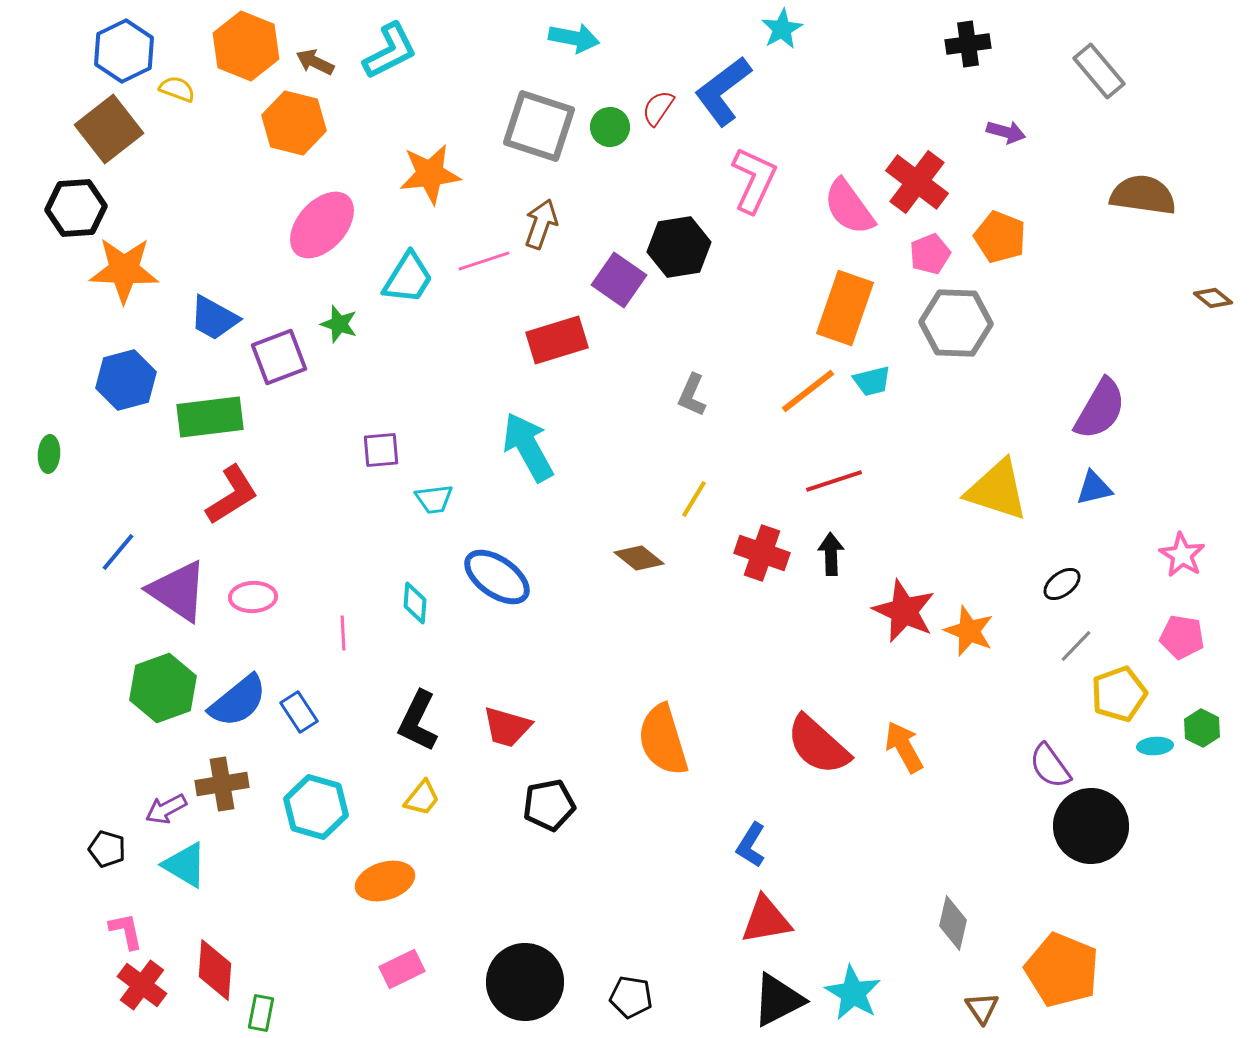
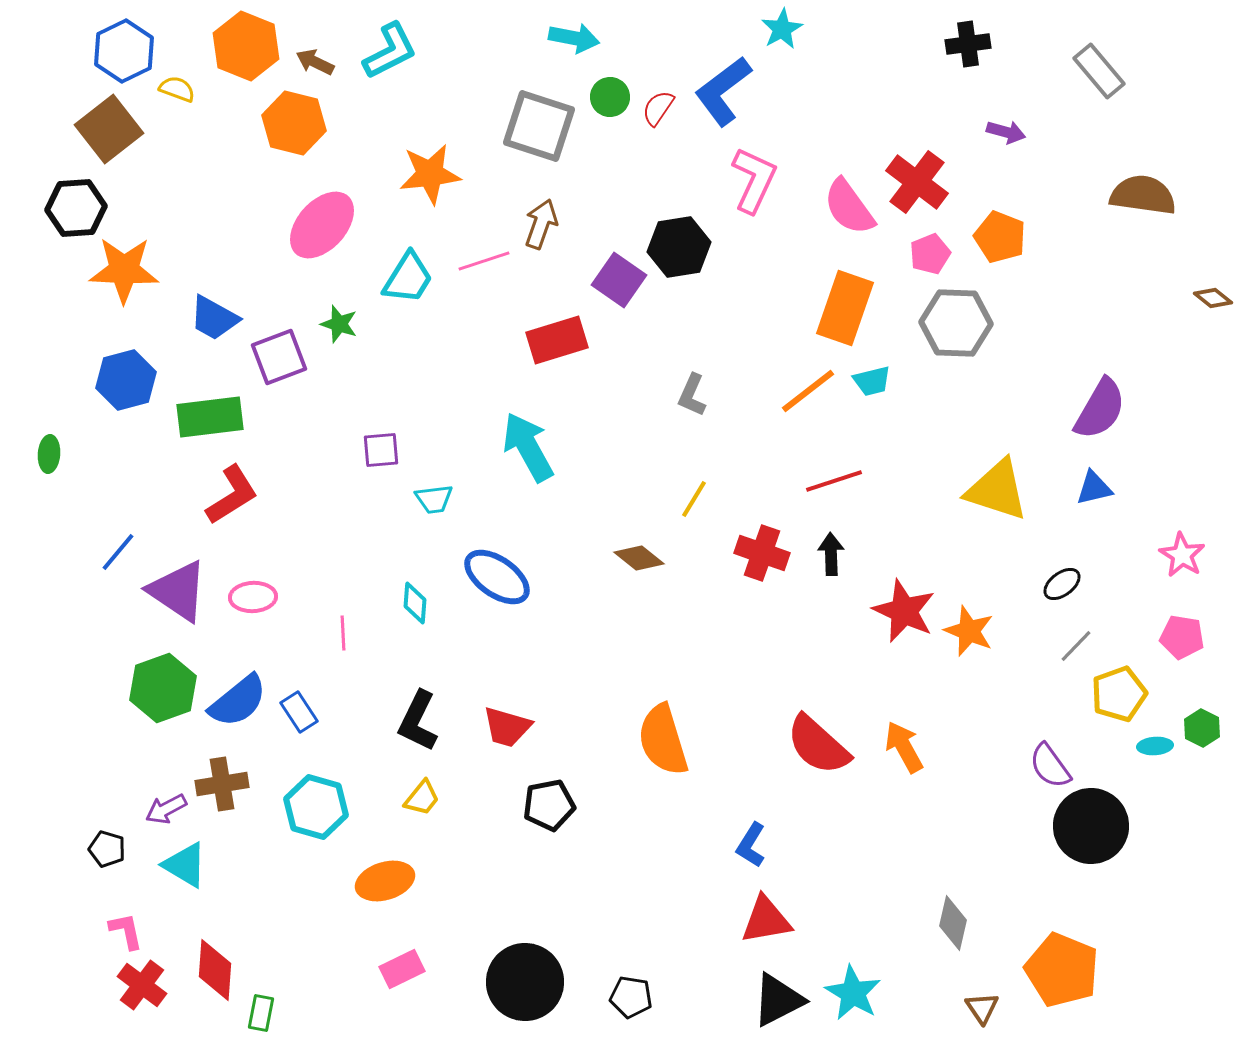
green circle at (610, 127): moved 30 px up
